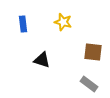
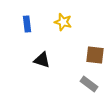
blue rectangle: moved 4 px right
brown square: moved 2 px right, 3 px down
